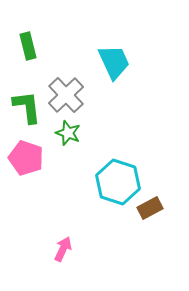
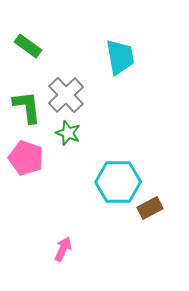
green rectangle: rotated 40 degrees counterclockwise
cyan trapezoid: moved 6 px right, 5 px up; rotated 15 degrees clockwise
cyan hexagon: rotated 18 degrees counterclockwise
